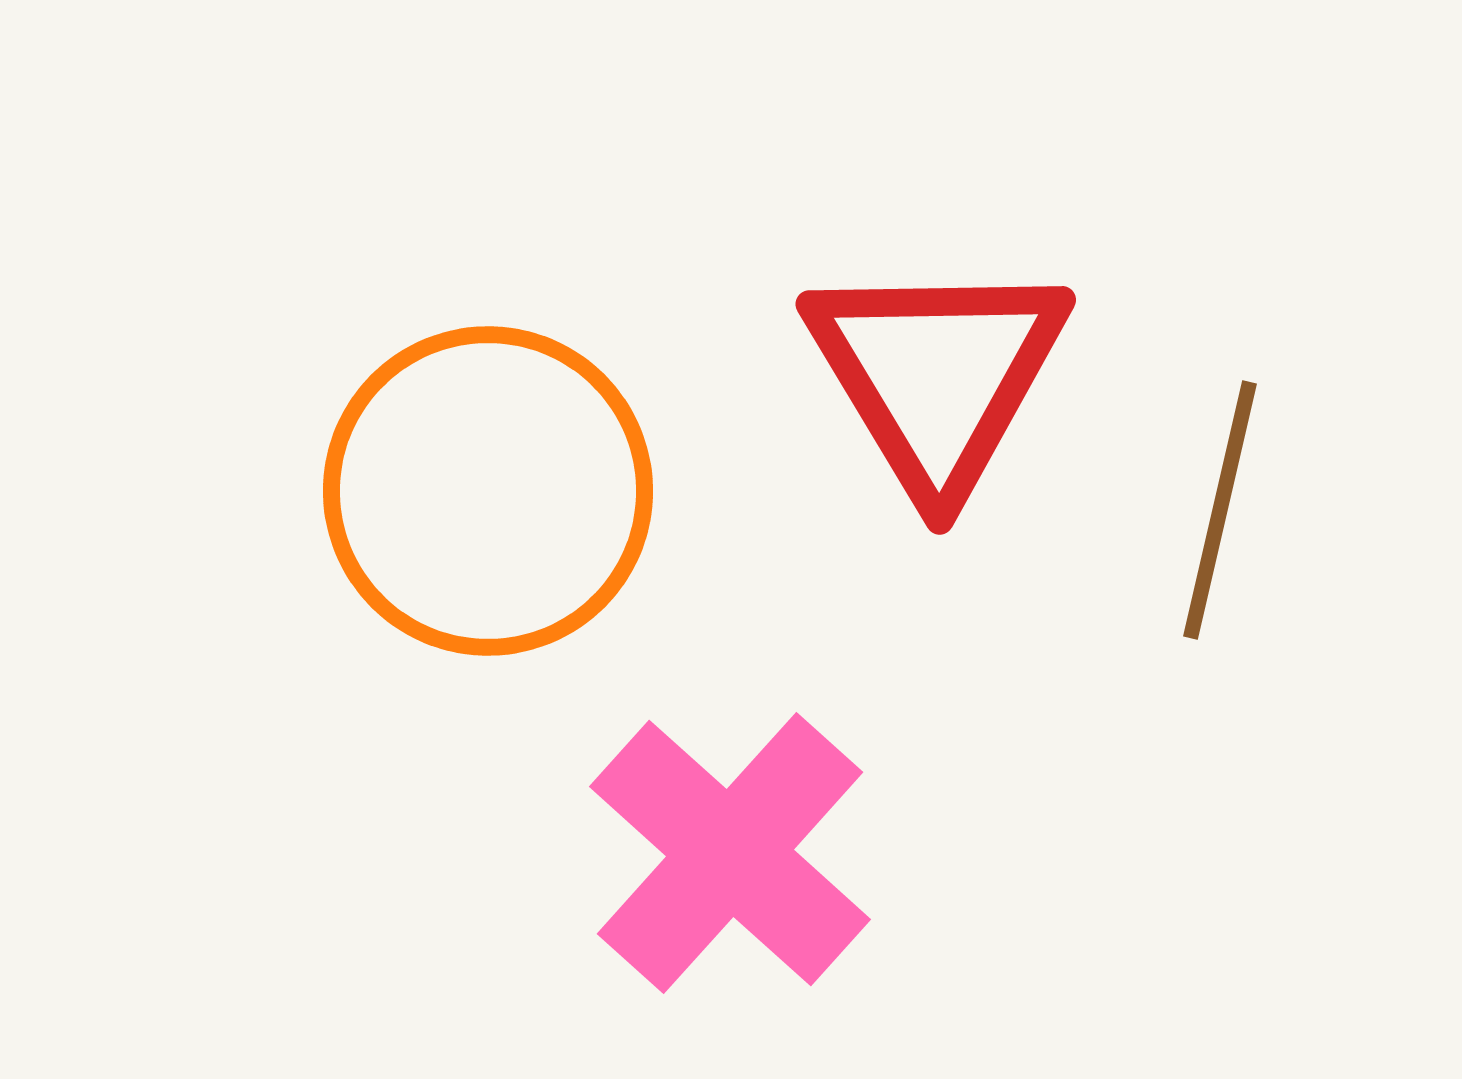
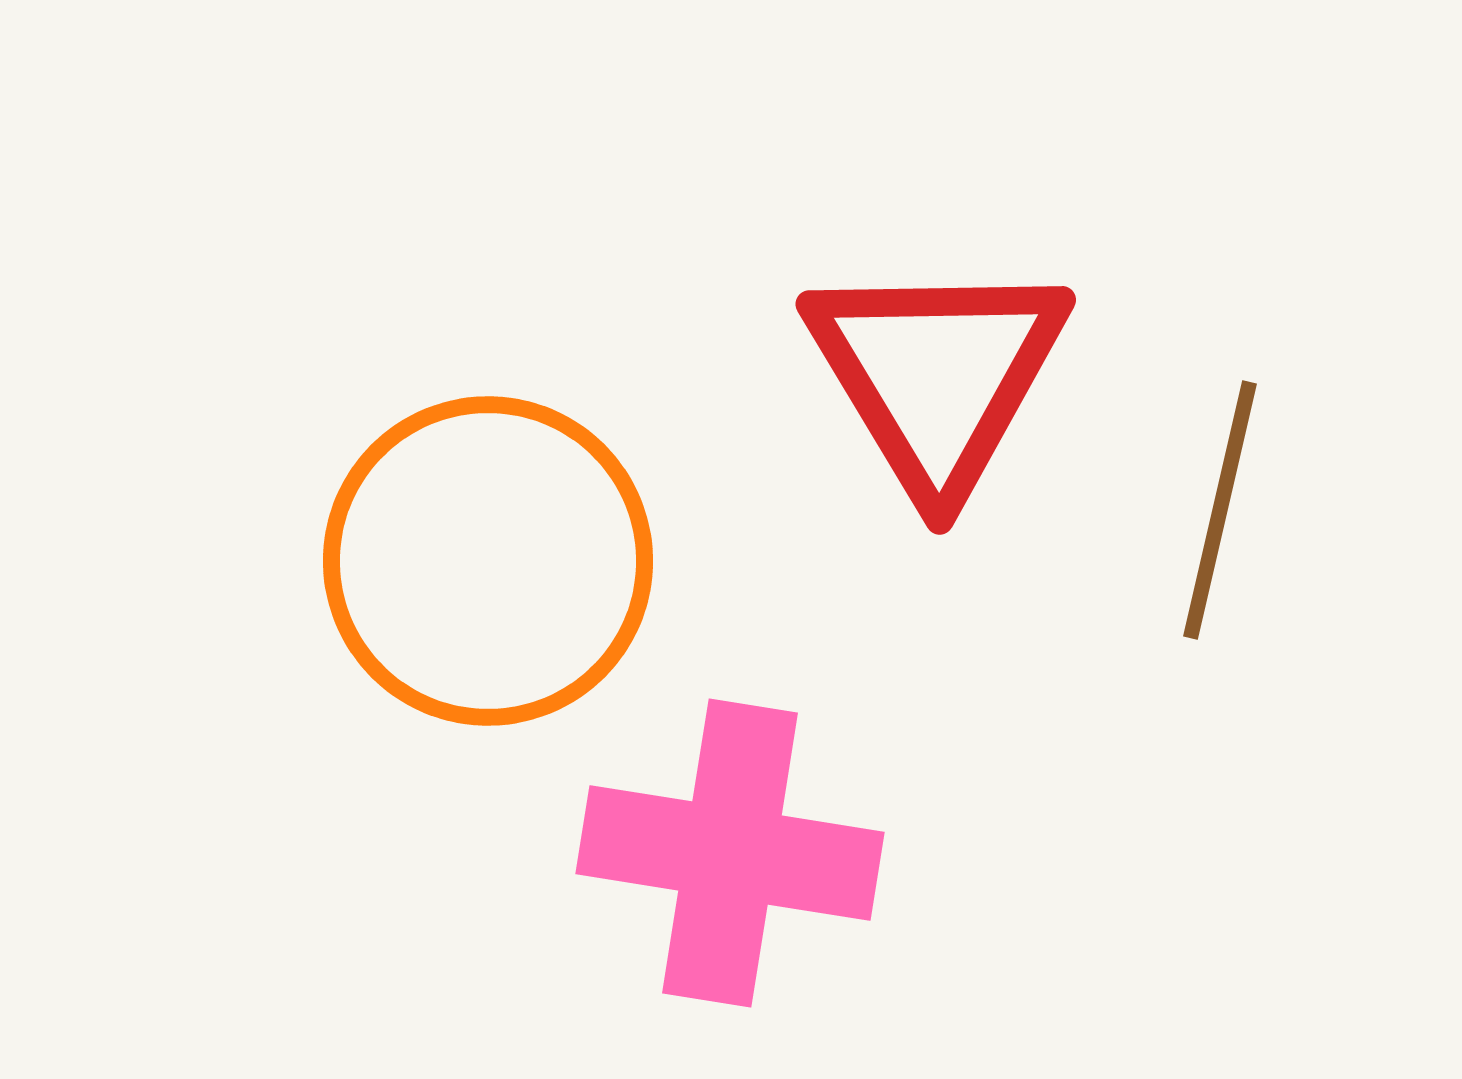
orange circle: moved 70 px down
pink cross: rotated 33 degrees counterclockwise
